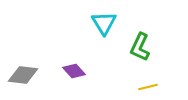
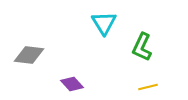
green L-shape: moved 2 px right
purple diamond: moved 2 px left, 13 px down
gray diamond: moved 6 px right, 20 px up
